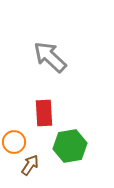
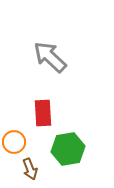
red rectangle: moved 1 px left
green hexagon: moved 2 px left, 3 px down
brown arrow: moved 4 px down; rotated 125 degrees clockwise
